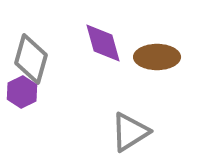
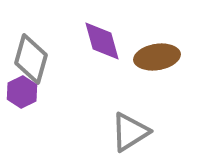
purple diamond: moved 1 px left, 2 px up
brown ellipse: rotated 9 degrees counterclockwise
